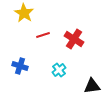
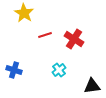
red line: moved 2 px right
blue cross: moved 6 px left, 4 px down
